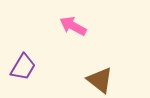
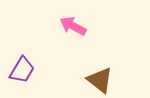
purple trapezoid: moved 1 px left, 3 px down
